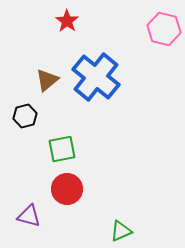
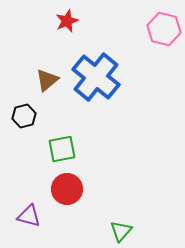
red star: rotated 15 degrees clockwise
black hexagon: moved 1 px left
green triangle: rotated 25 degrees counterclockwise
